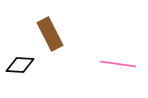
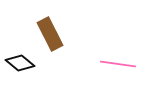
black diamond: moved 2 px up; rotated 36 degrees clockwise
